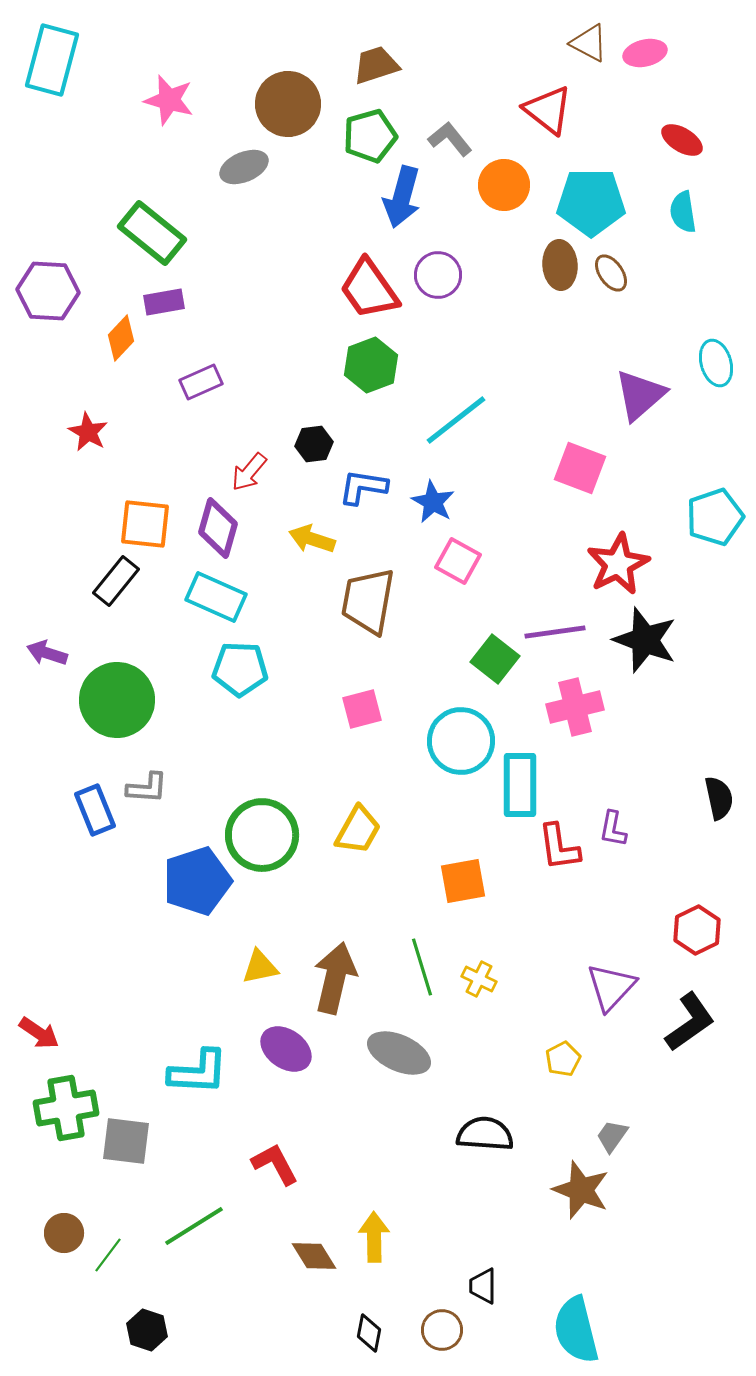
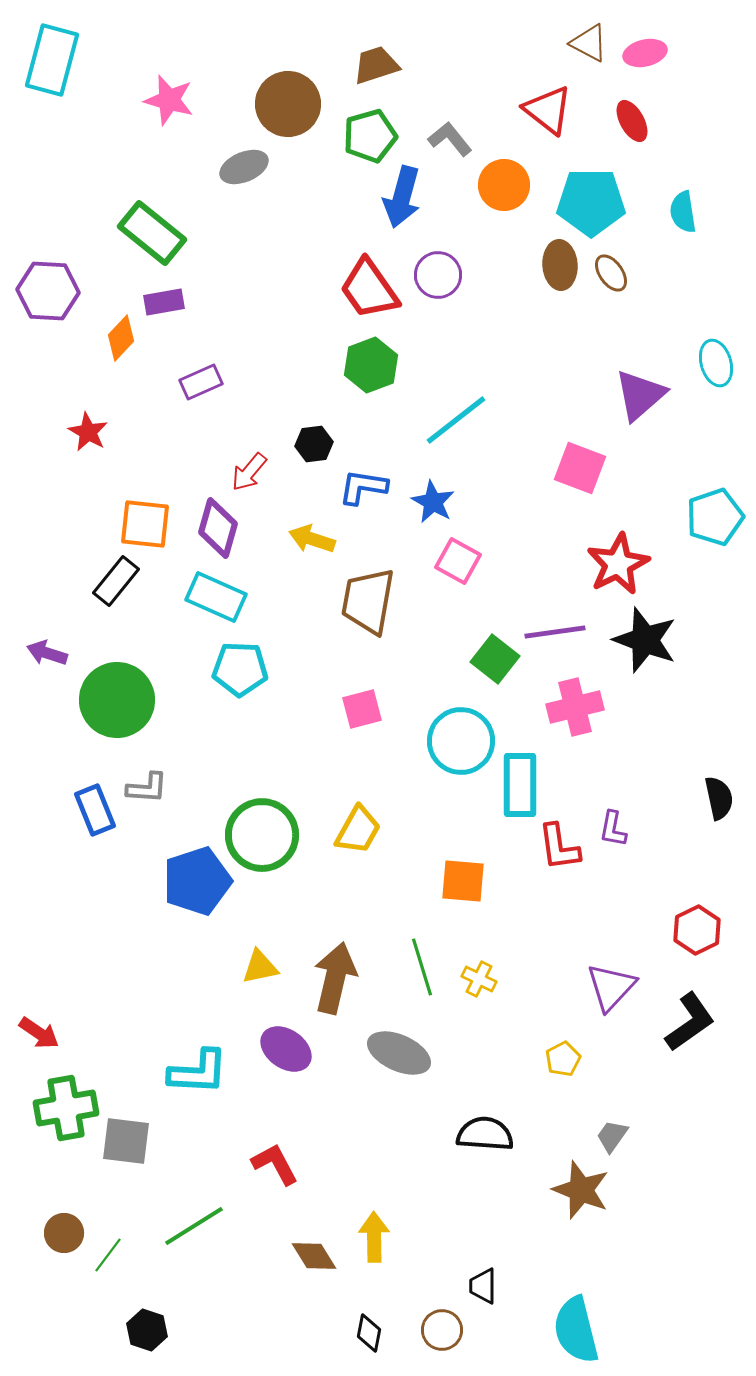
red ellipse at (682, 140): moved 50 px left, 19 px up; rotated 30 degrees clockwise
orange square at (463, 881): rotated 15 degrees clockwise
